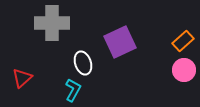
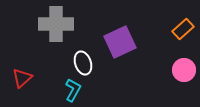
gray cross: moved 4 px right, 1 px down
orange rectangle: moved 12 px up
